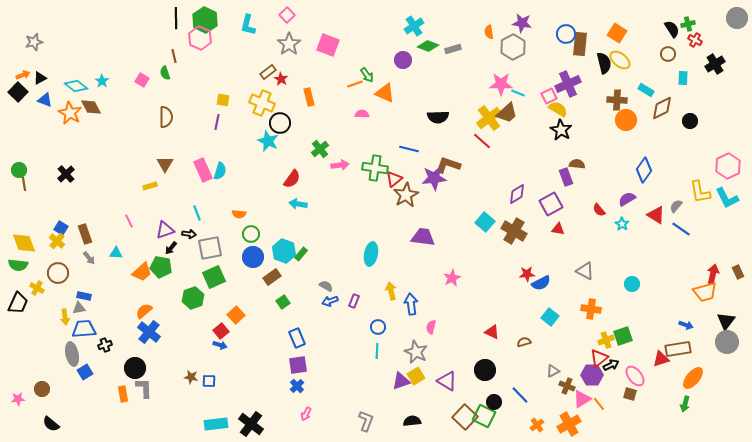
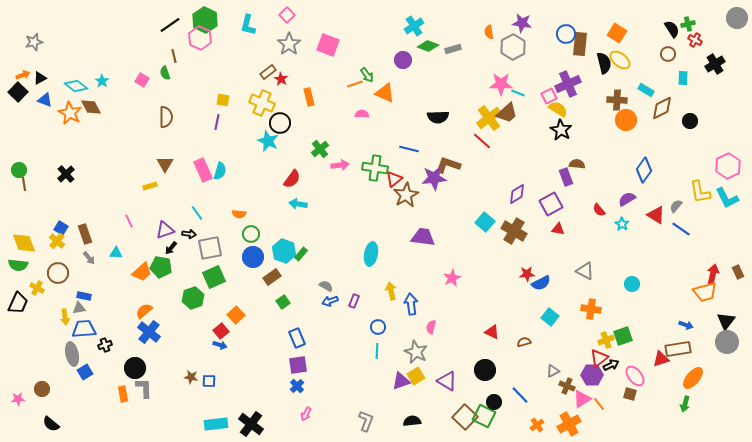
black line at (176, 18): moved 6 px left, 7 px down; rotated 55 degrees clockwise
cyan line at (197, 213): rotated 14 degrees counterclockwise
